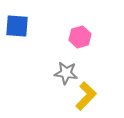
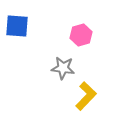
pink hexagon: moved 1 px right, 2 px up
gray star: moved 3 px left, 5 px up
